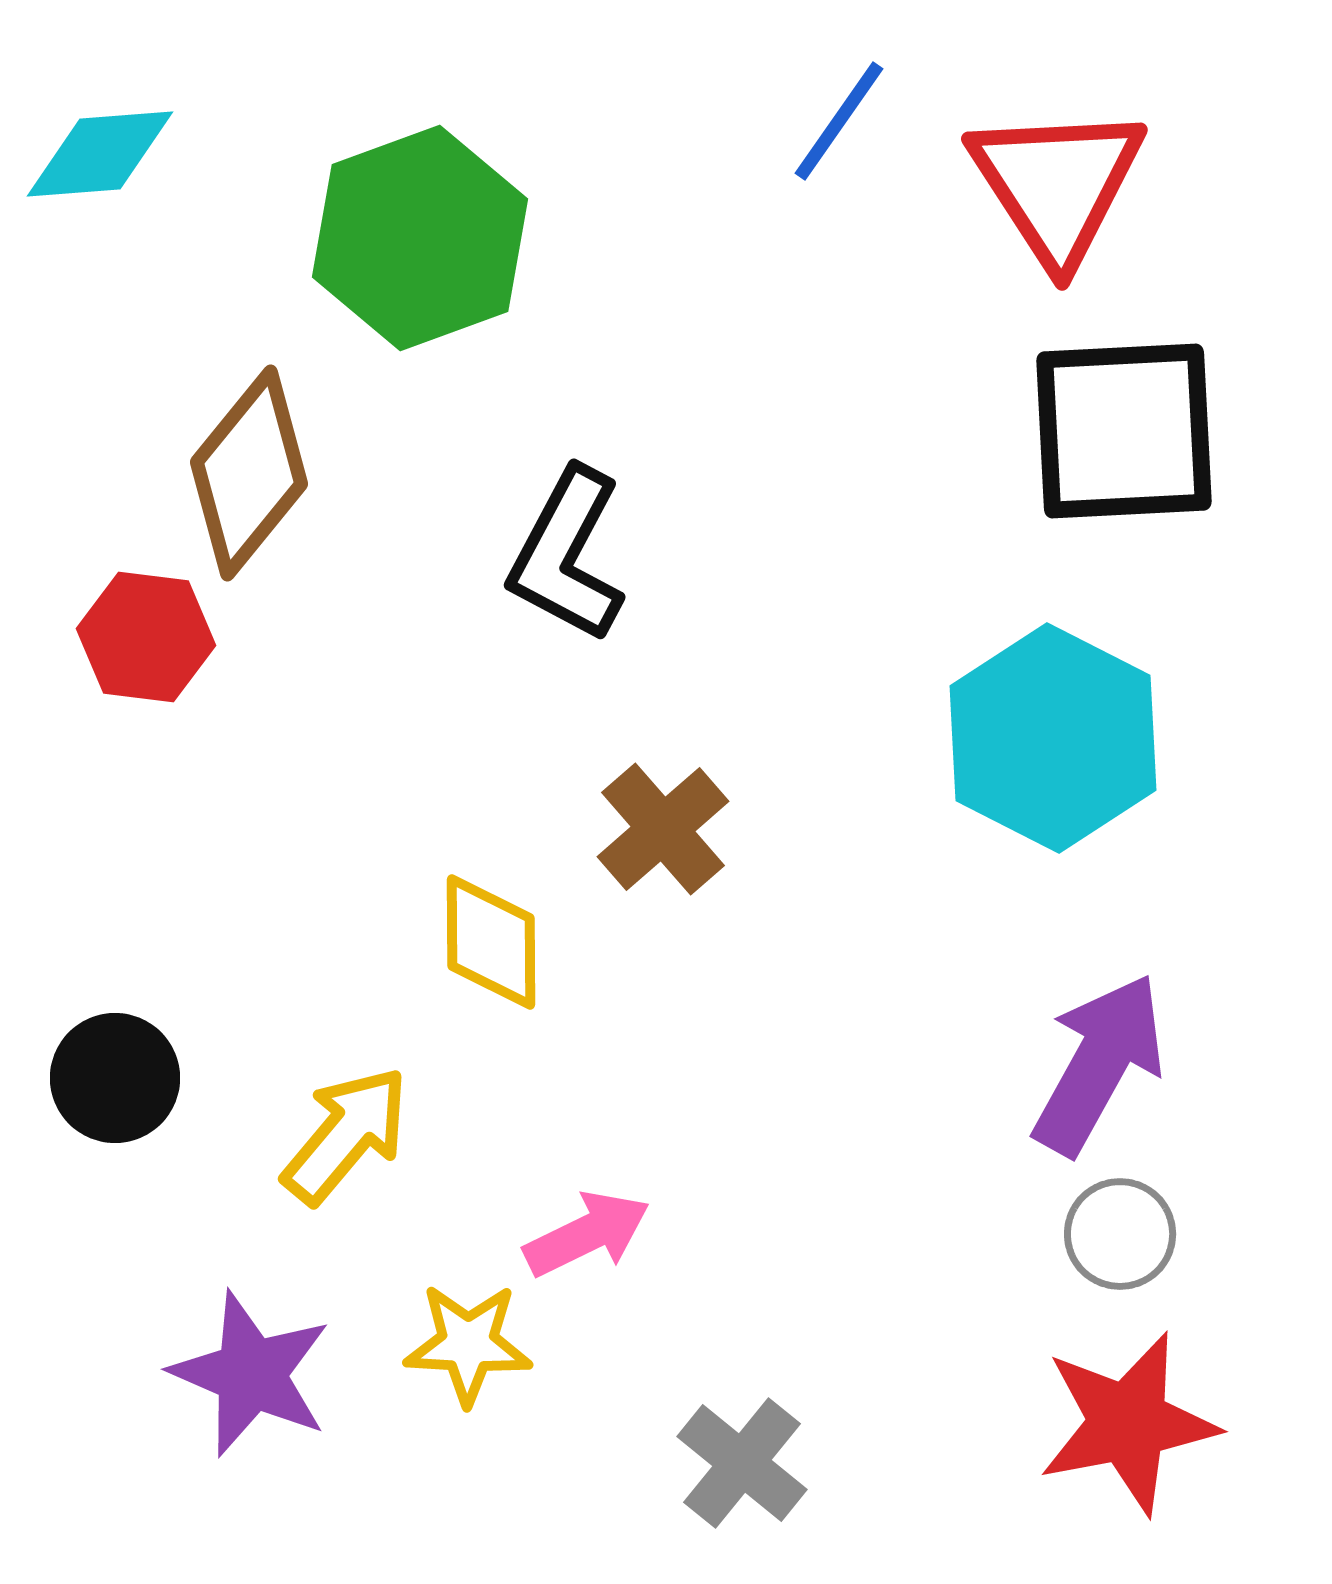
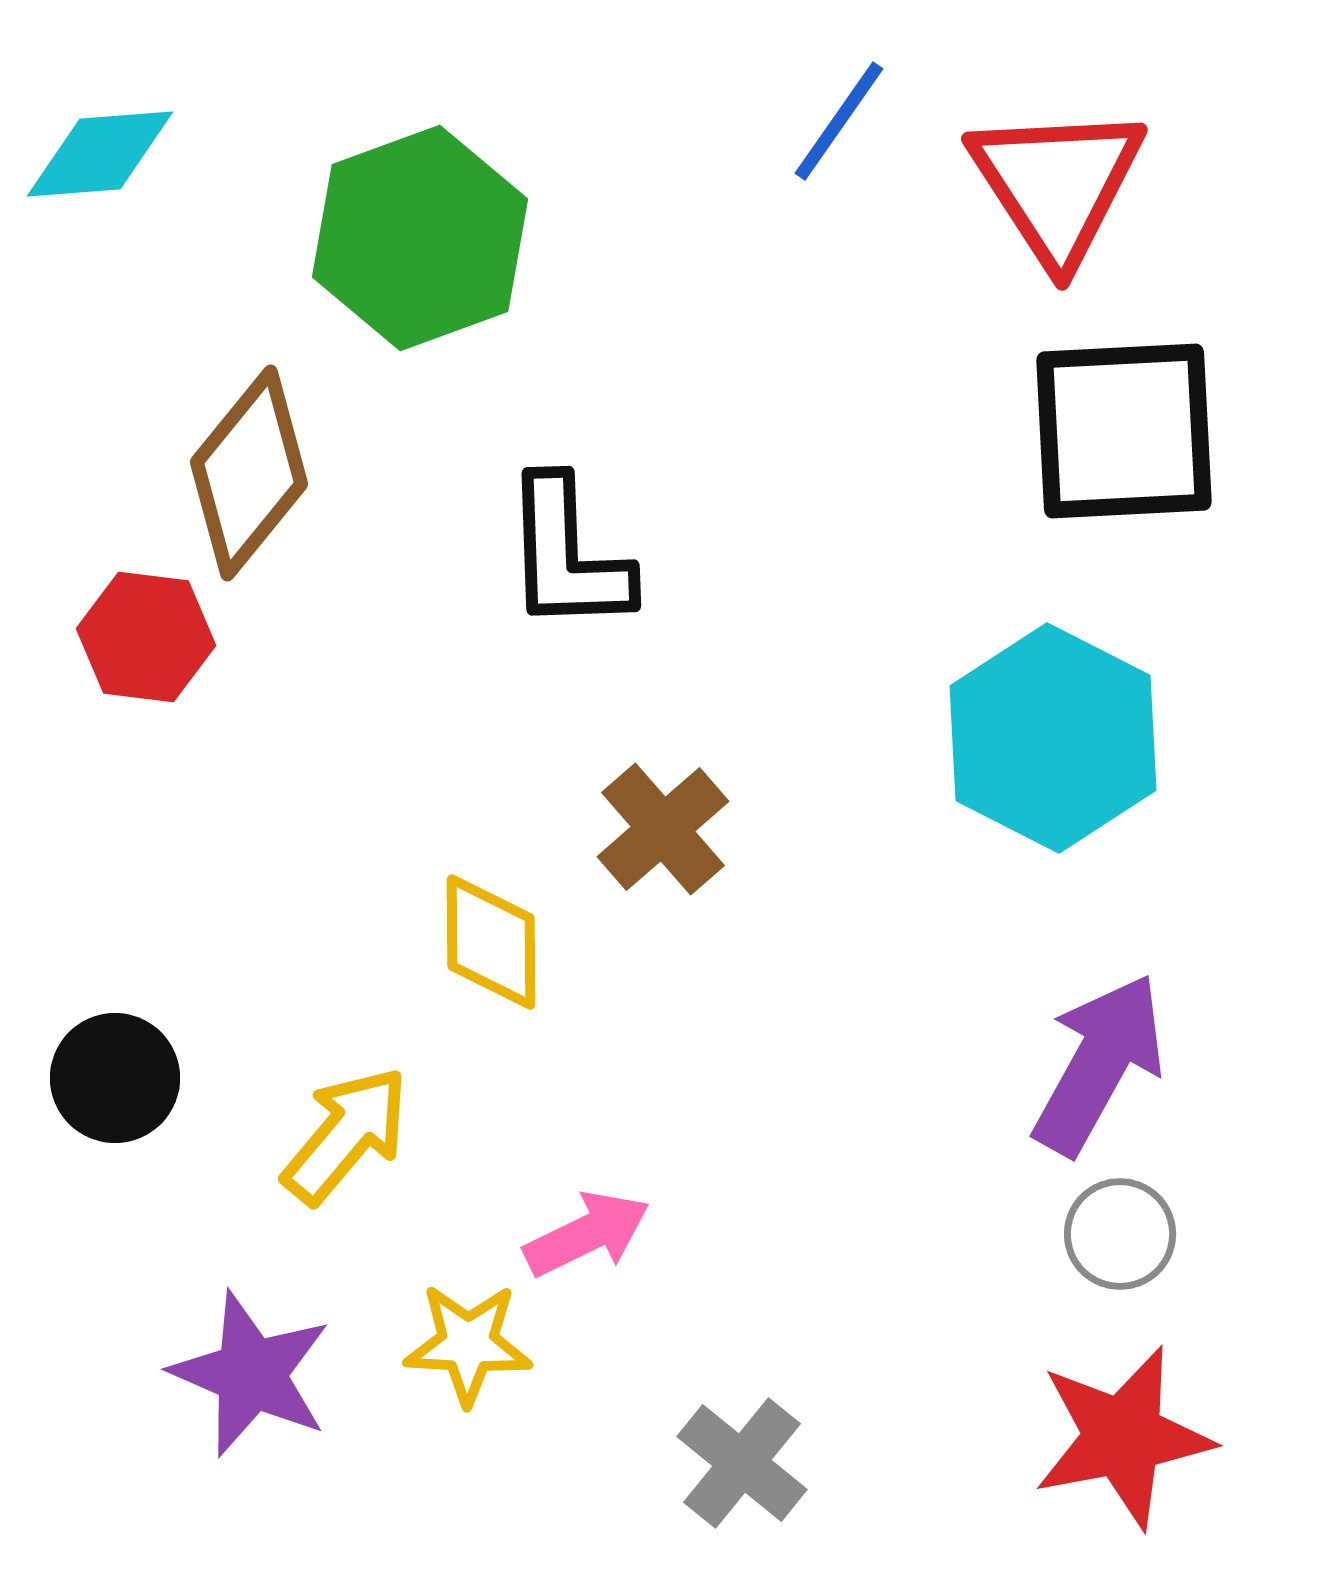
black L-shape: rotated 30 degrees counterclockwise
red star: moved 5 px left, 14 px down
